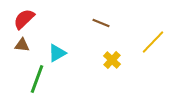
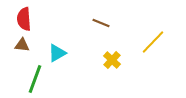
red semicircle: rotated 50 degrees counterclockwise
green line: moved 2 px left
